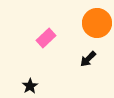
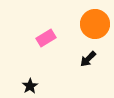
orange circle: moved 2 px left, 1 px down
pink rectangle: rotated 12 degrees clockwise
